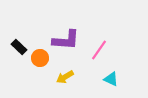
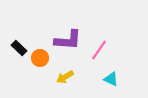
purple L-shape: moved 2 px right
black rectangle: moved 1 px down
